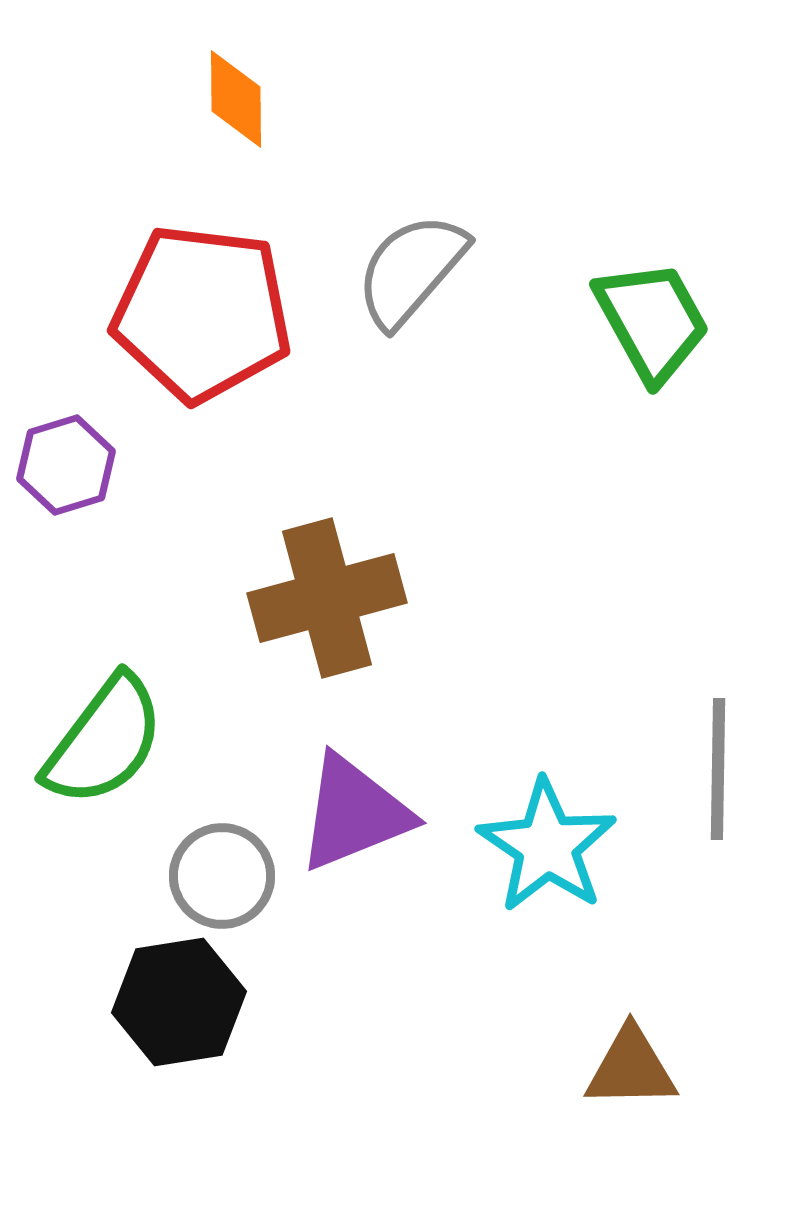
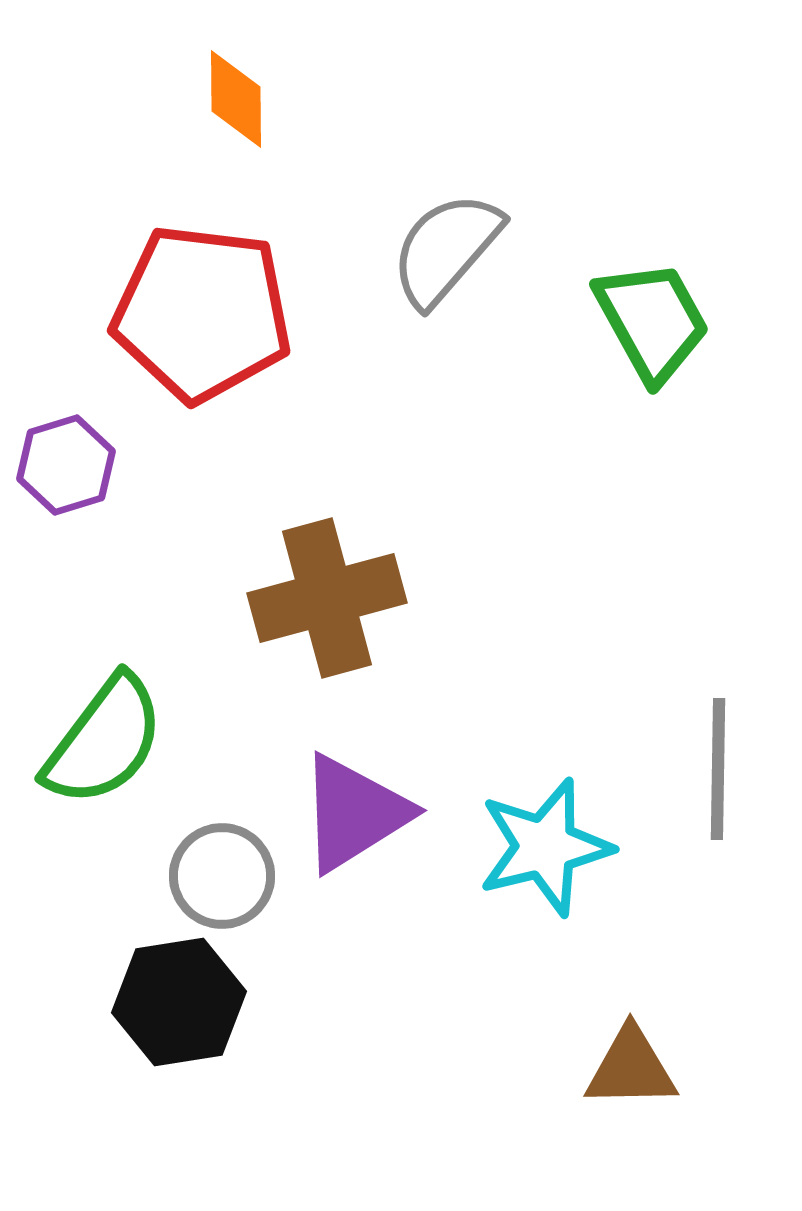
gray semicircle: moved 35 px right, 21 px up
purple triangle: rotated 10 degrees counterclockwise
cyan star: moved 2 px left, 1 px down; rotated 24 degrees clockwise
